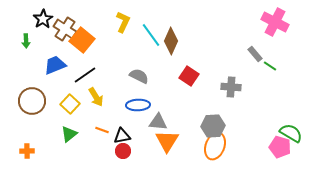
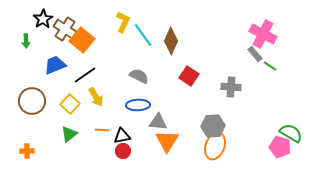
pink cross: moved 12 px left, 12 px down
cyan line: moved 8 px left
orange line: rotated 16 degrees counterclockwise
